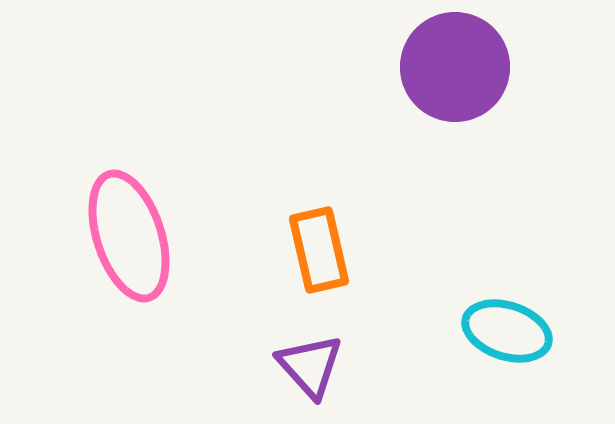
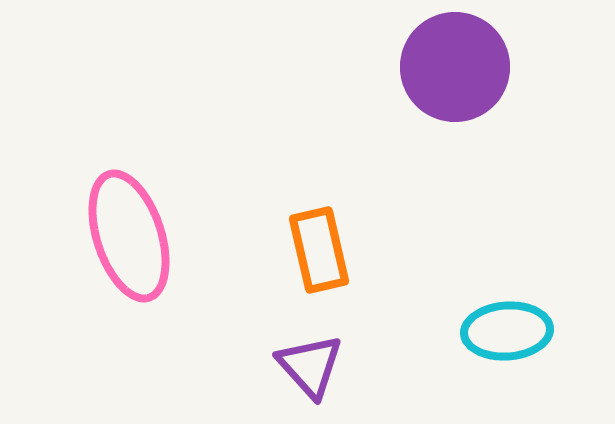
cyan ellipse: rotated 22 degrees counterclockwise
